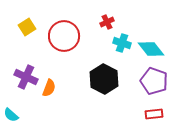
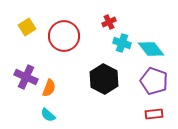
red cross: moved 2 px right
cyan semicircle: moved 37 px right
